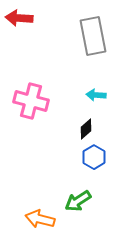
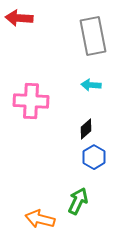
cyan arrow: moved 5 px left, 10 px up
pink cross: rotated 12 degrees counterclockwise
green arrow: rotated 148 degrees clockwise
